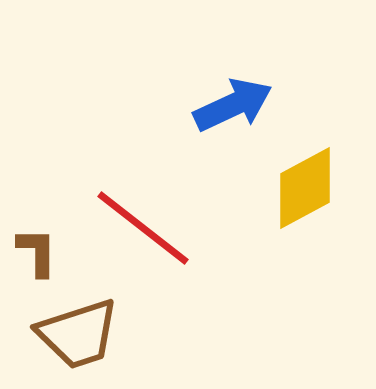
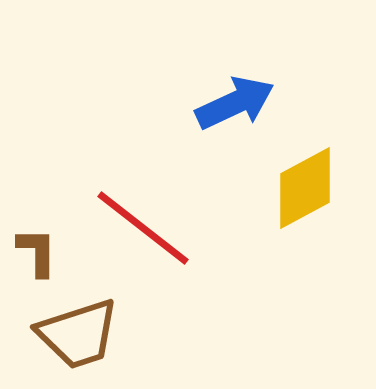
blue arrow: moved 2 px right, 2 px up
